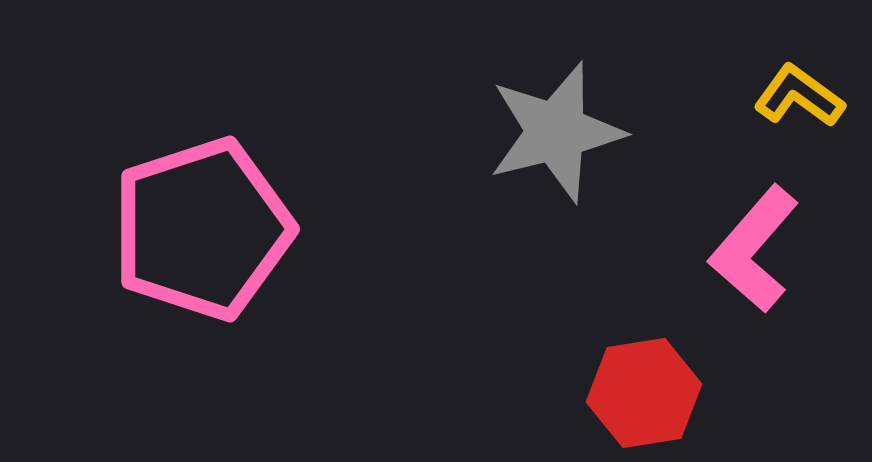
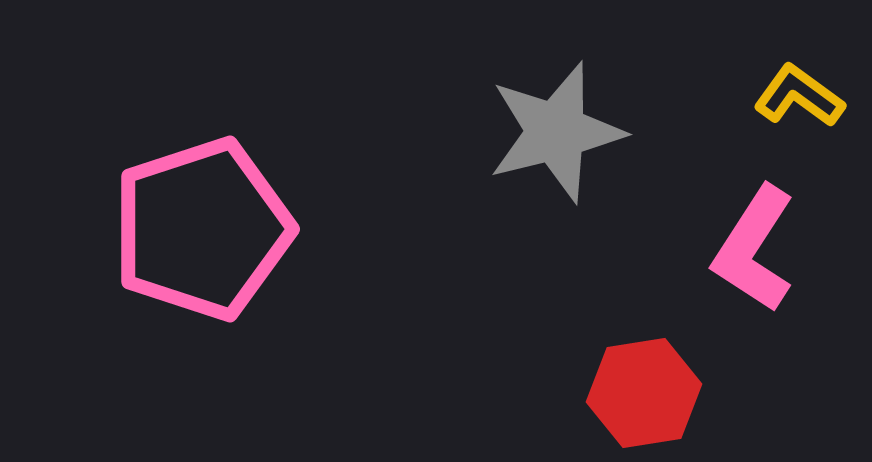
pink L-shape: rotated 8 degrees counterclockwise
